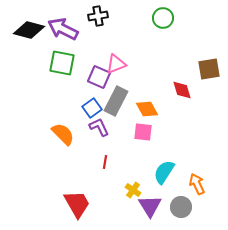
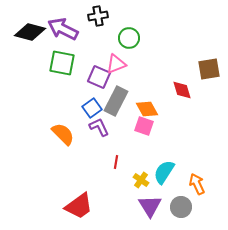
green circle: moved 34 px left, 20 px down
black diamond: moved 1 px right, 2 px down
pink square: moved 1 px right, 6 px up; rotated 12 degrees clockwise
red line: moved 11 px right
yellow cross: moved 8 px right, 10 px up
red trapezoid: moved 2 px right, 2 px down; rotated 84 degrees clockwise
